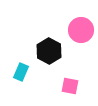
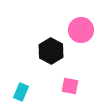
black hexagon: moved 2 px right
cyan rectangle: moved 20 px down
